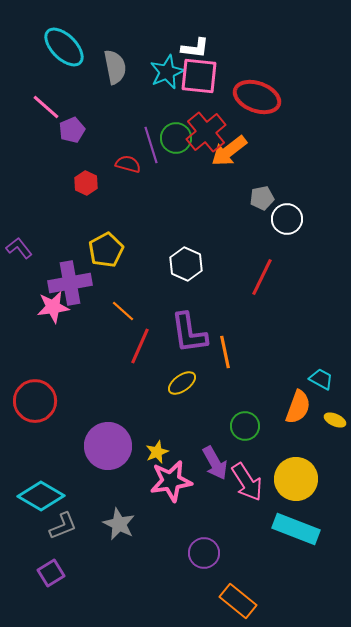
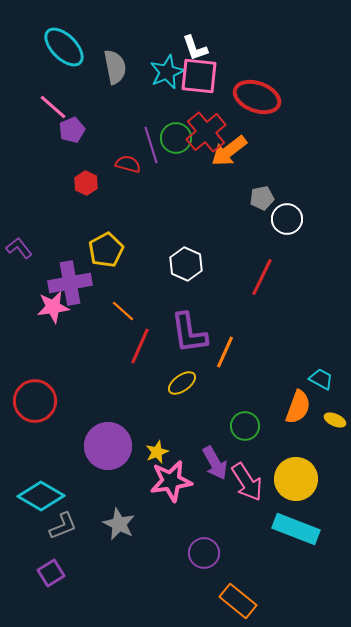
white L-shape at (195, 48): rotated 64 degrees clockwise
pink line at (46, 107): moved 7 px right
orange line at (225, 352): rotated 36 degrees clockwise
